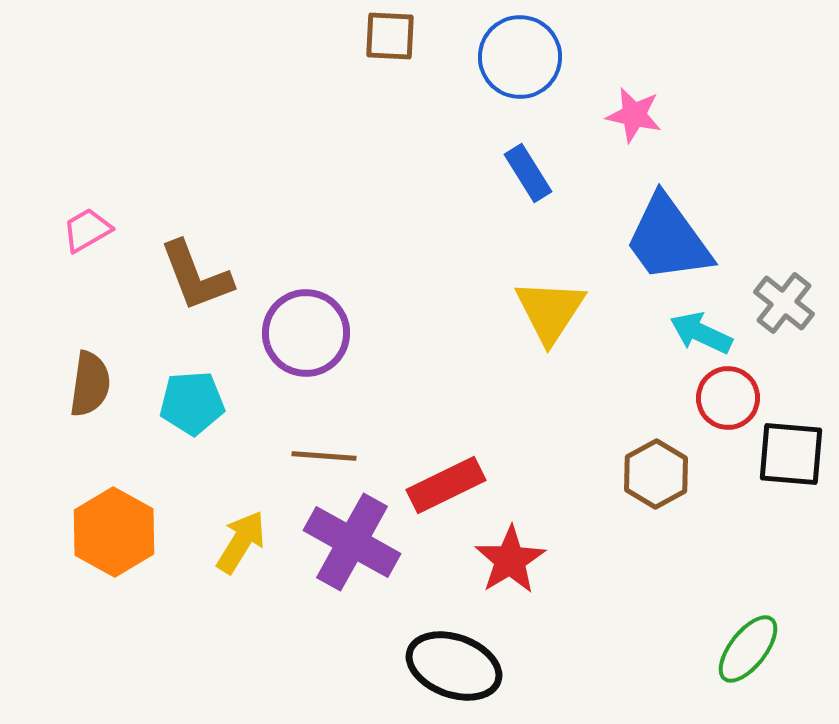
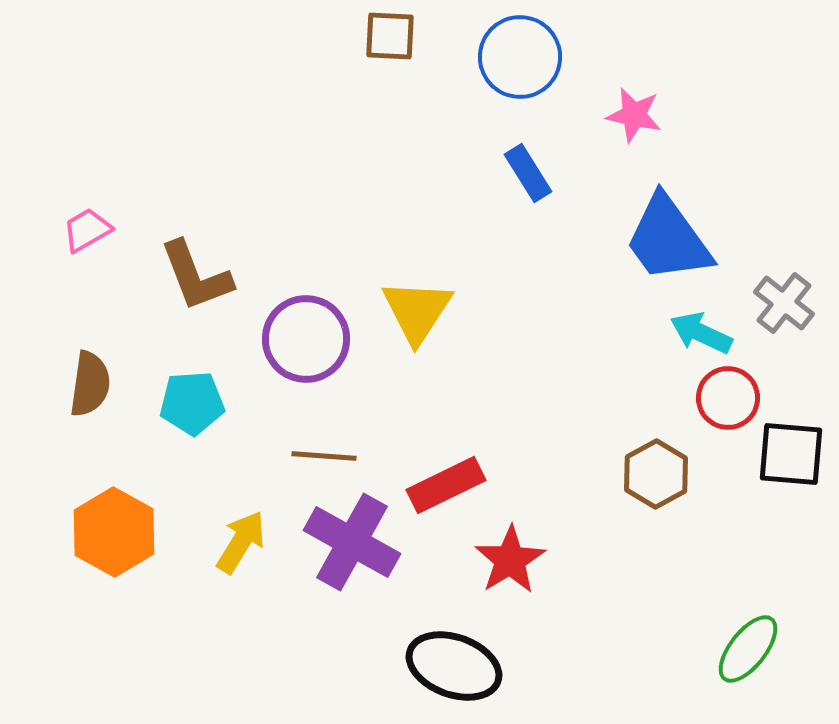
yellow triangle: moved 133 px left
purple circle: moved 6 px down
